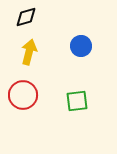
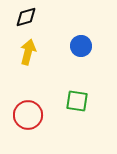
yellow arrow: moved 1 px left
red circle: moved 5 px right, 20 px down
green square: rotated 15 degrees clockwise
